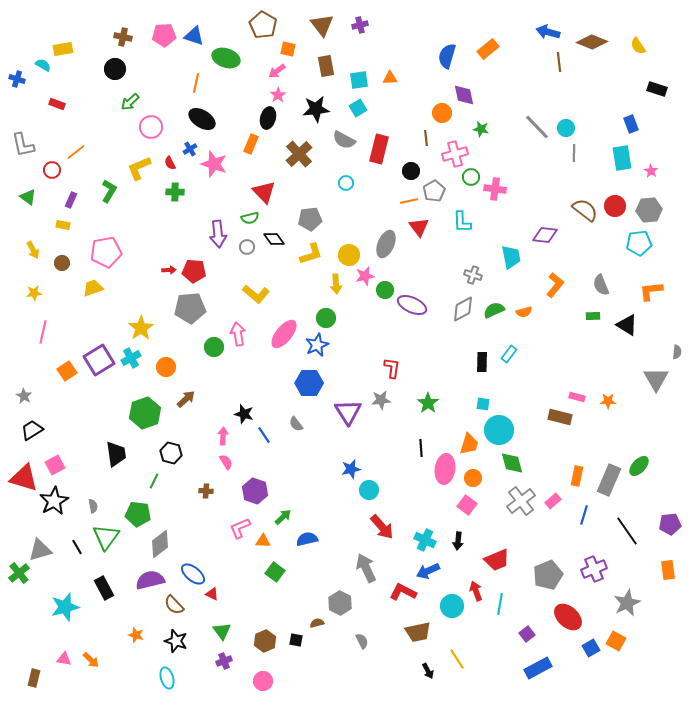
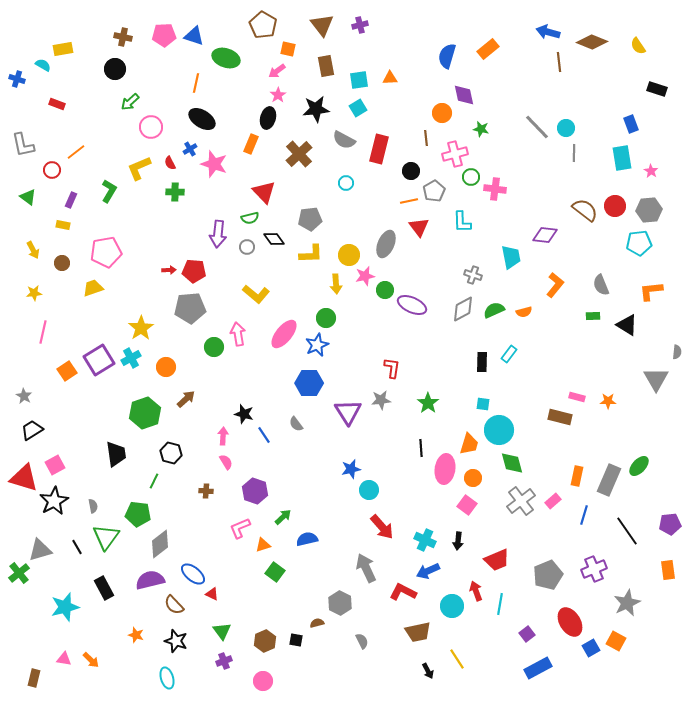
purple arrow at (218, 234): rotated 12 degrees clockwise
yellow L-shape at (311, 254): rotated 15 degrees clockwise
orange triangle at (263, 541): moved 4 px down; rotated 21 degrees counterclockwise
red ellipse at (568, 617): moved 2 px right, 5 px down; rotated 16 degrees clockwise
